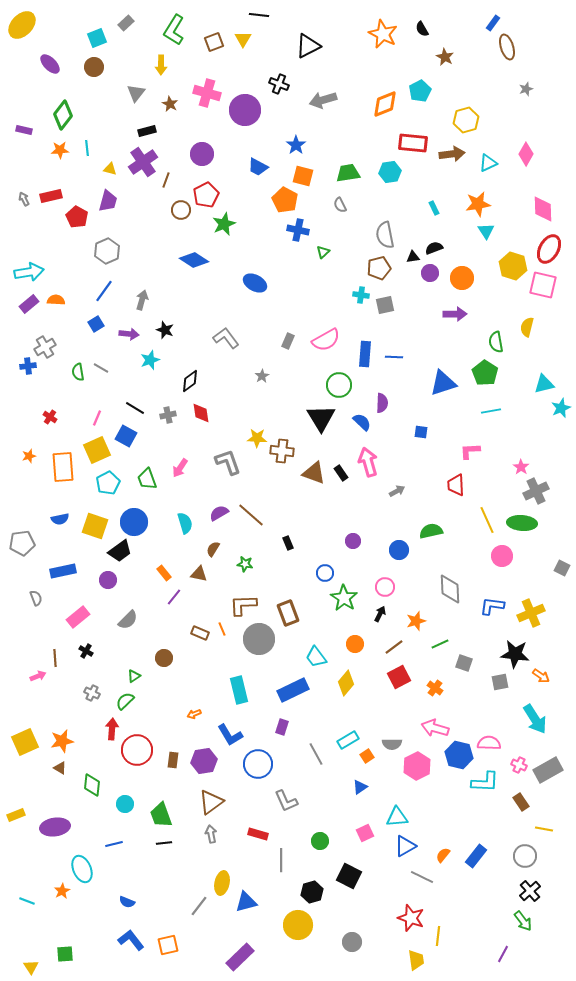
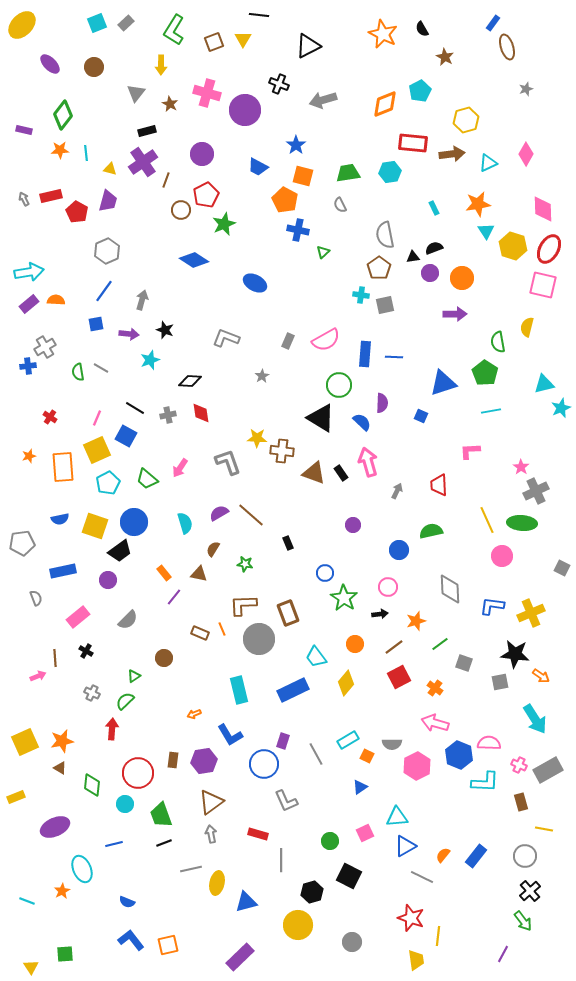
cyan square at (97, 38): moved 15 px up
cyan line at (87, 148): moved 1 px left, 5 px down
red pentagon at (77, 217): moved 5 px up
yellow hexagon at (513, 266): moved 20 px up
brown pentagon at (379, 268): rotated 20 degrees counterclockwise
blue square at (96, 324): rotated 21 degrees clockwise
gray L-shape at (226, 338): rotated 32 degrees counterclockwise
green semicircle at (496, 342): moved 2 px right
black diamond at (190, 381): rotated 40 degrees clockwise
black triangle at (321, 418): rotated 28 degrees counterclockwise
blue square at (421, 432): moved 16 px up; rotated 16 degrees clockwise
green trapezoid at (147, 479): rotated 30 degrees counterclockwise
red trapezoid at (456, 485): moved 17 px left
gray arrow at (397, 491): rotated 35 degrees counterclockwise
purple circle at (353, 541): moved 16 px up
pink circle at (385, 587): moved 3 px right
black arrow at (380, 614): rotated 56 degrees clockwise
green line at (440, 644): rotated 12 degrees counterclockwise
purple rectangle at (282, 727): moved 1 px right, 14 px down
pink arrow at (435, 728): moved 5 px up
red circle at (137, 750): moved 1 px right, 23 px down
blue hexagon at (459, 755): rotated 8 degrees clockwise
orange square at (367, 756): rotated 32 degrees counterclockwise
blue circle at (258, 764): moved 6 px right
brown rectangle at (521, 802): rotated 18 degrees clockwise
yellow rectangle at (16, 815): moved 18 px up
purple ellipse at (55, 827): rotated 16 degrees counterclockwise
green circle at (320, 841): moved 10 px right
black line at (164, 843): rotated 14 degrees counterclockwise
yellow ellipse at (222, 883): moved 5 px left
gray line at (199, 906): moved 8 px left, 37 px up; rotated 40 degrees clockwise
